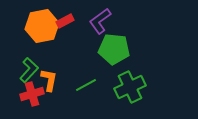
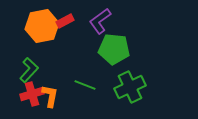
orange L-shape: moved 1 px right, 16 px down
green line: moved 1 px left; rotated 50 degrees clockwise
